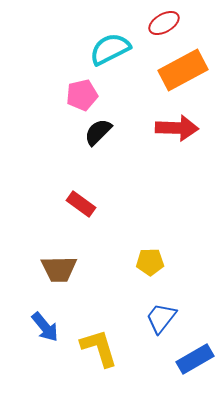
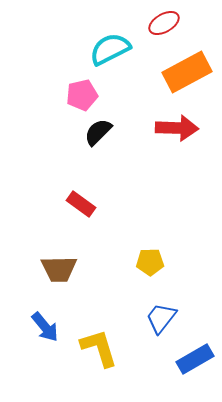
orange rectangle: moved 4 px right, 2 px down
